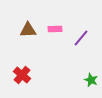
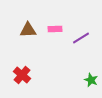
purple line: rotated 18 degrees clockwise
